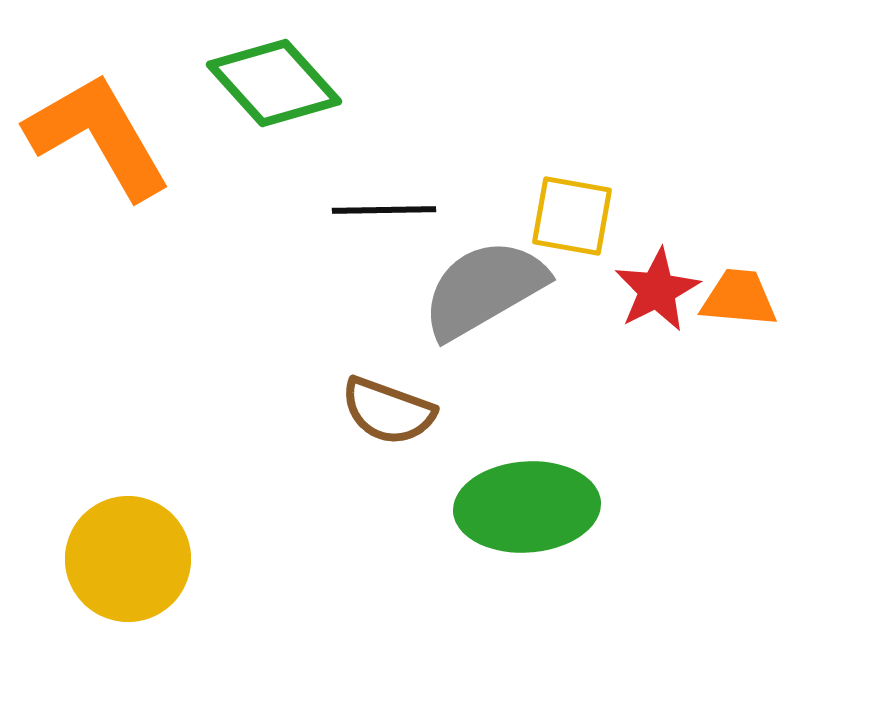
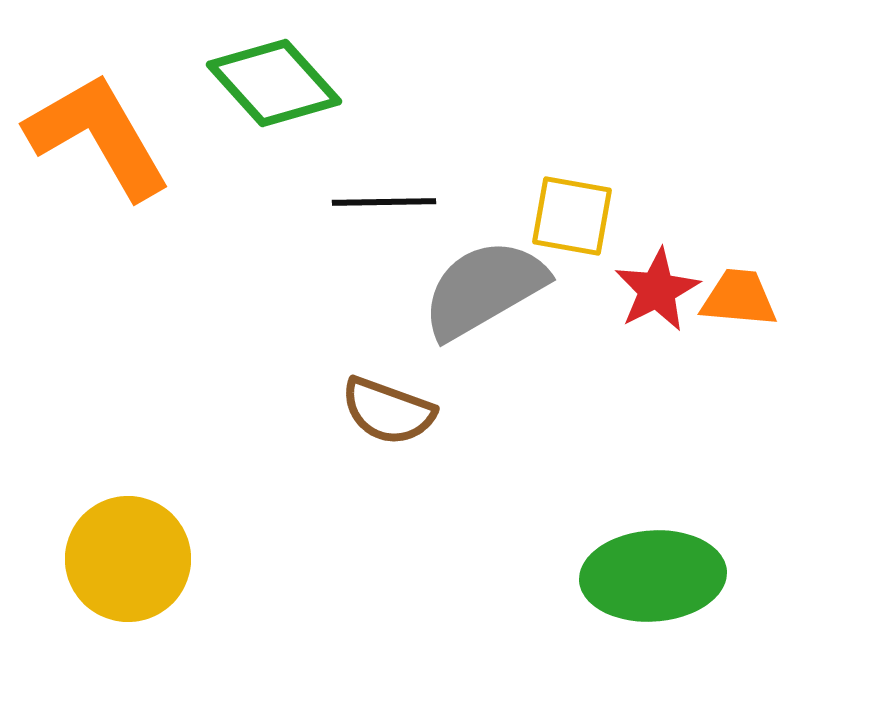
black line: moved 8 px up
green ellipse: moved 126 px right, 69 px down
